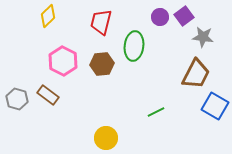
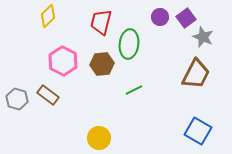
purple square: moved 2 px right, 2 px down
gray star: rotated 15 degrees clockwise
green ellipse: moved 5 px left, 2 px up
blue square: moved 17 px left, 25 px down
green line: moved 22 px left, 22 px up
yellow circle: moved 7 px left
